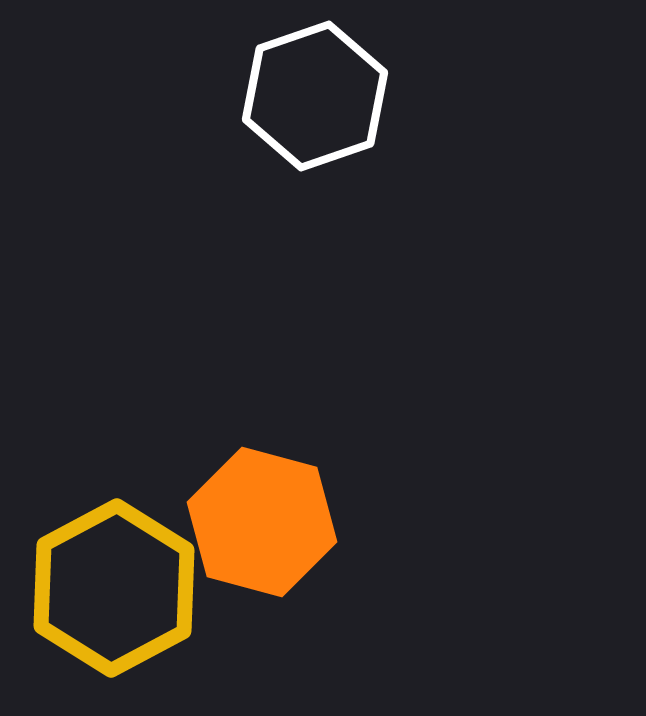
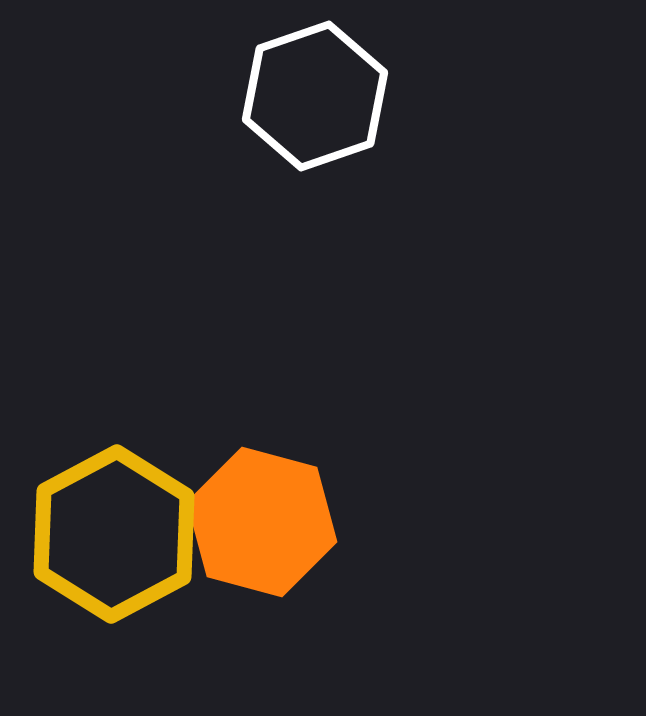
yellow hexagon: moved 54 px up
